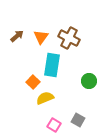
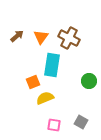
orange square: rotated 24 degrees clockwise
gray square: moved 3 px right, 2 px down
pink square: rotated 24 degrees counterclockwise
